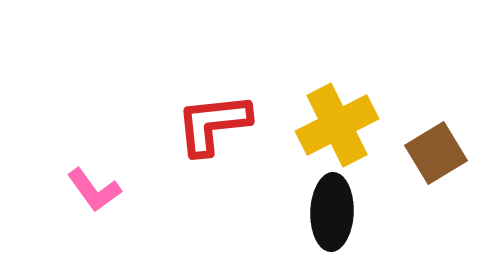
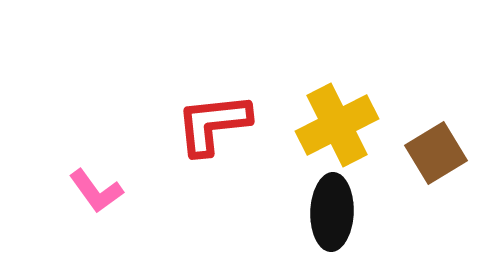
pink L-shape: moved 2 px right, 1 px down
